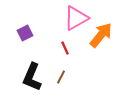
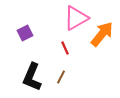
orange arrow: moved 1 px right, 1 px up
